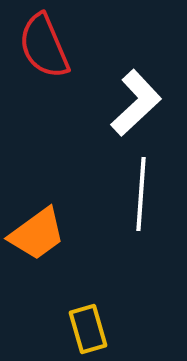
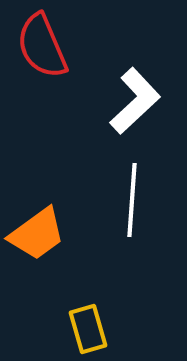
red semicircle: moved 2 px left
white L-shape: moved 1 px left, 2 px up
white line: moved 9 px left, 6 px down
